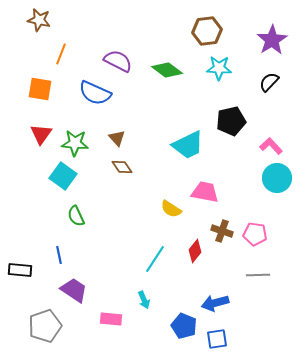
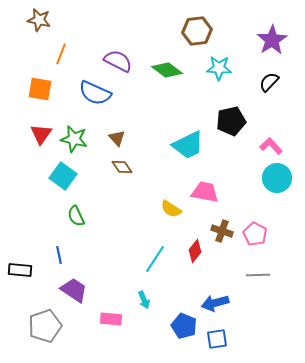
brown hexagon: moved 10 px left
green star: moved 1 px left, 4 px up; rotated 8 degrees clockwise
pink pentagon: rotated 20 degrees clockwise
